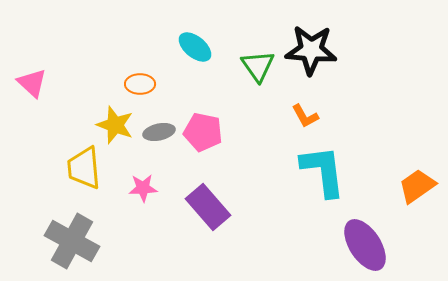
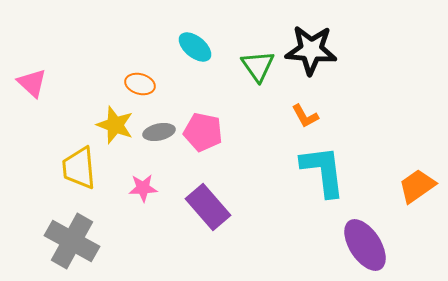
orange ellipse: rotated 16 degrees clockwise
yellow trapezoid: moved 5 px left
